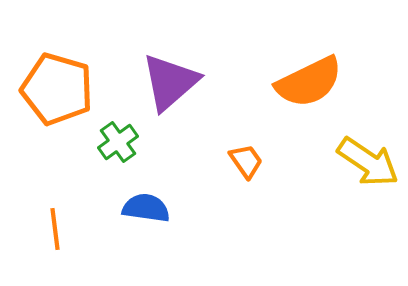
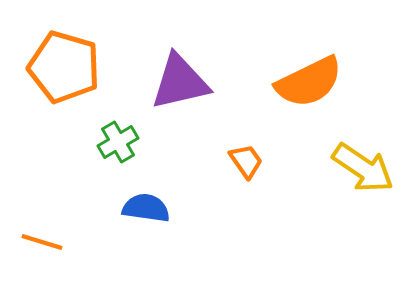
purple triangle: moved 10 px right; rotated 28 degrees clockwise
orange pentagon: moved 7 px right, 22 px up
green cross: rotated 6 degrees clockwise
yellow arrow: moved 5 px left, 6 px down
orange line: moved 13 px left, 13 px down; rotated 66 degrees counterclockwise
